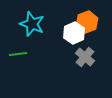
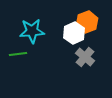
cyan star: moved 7 px down; rotated 25 degrees counterclockwise
